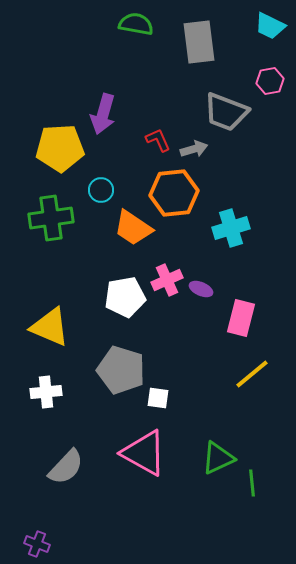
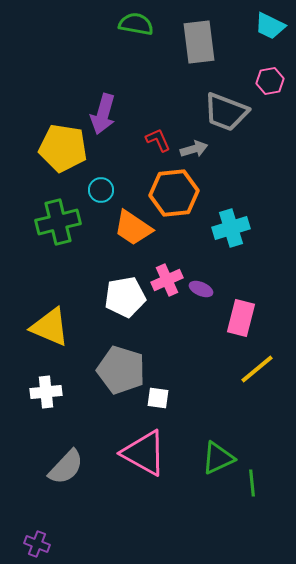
yellow pentagon: moved 3 px right; rotated 12 degrees clockwise
green cross: moved 7 px right, 4 px down; rotated 6 degrees counterclockwise
yellow line: moved 5 px right, 5 px up
